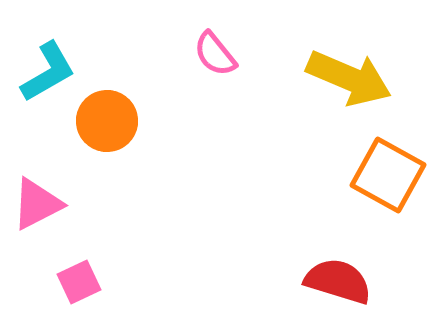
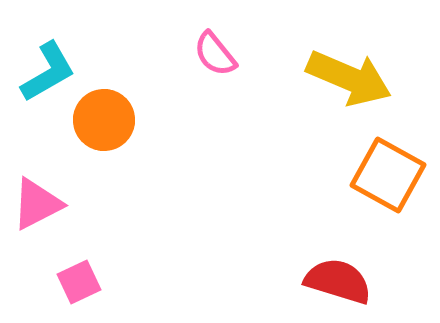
orange circle: moved 3 px left, 1 px up
